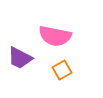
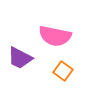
orange square: moved 1 px right, 1 px down; rotated 24 degrees counterclockwise
